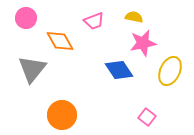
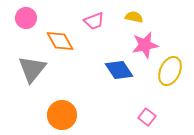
pink star: moved 2 px right, 2 px down
